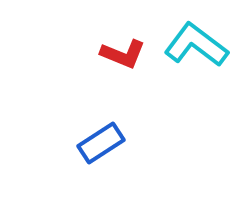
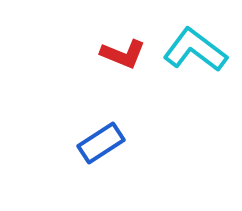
cyan L-shape: moved 1 px left, 5 px down
